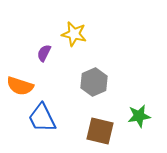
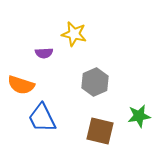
purple semicircle: rotated 120 degrees counterclockwise
gray hexagon: moved 1 px right
orange semicircle: moved 1 px right, 1 px up
